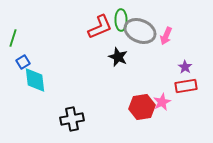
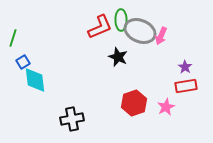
pink arrow: moved 5 px left
pink star: moved 4 px right, 5 px down
red hexagon: moved 8 px left, 4 px up; rotated 10 degrees counterclockwise
